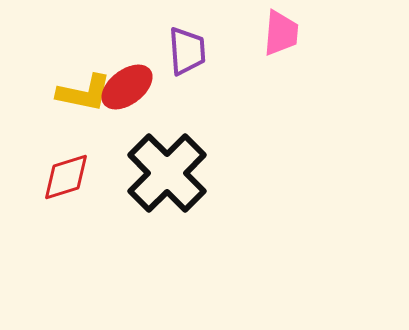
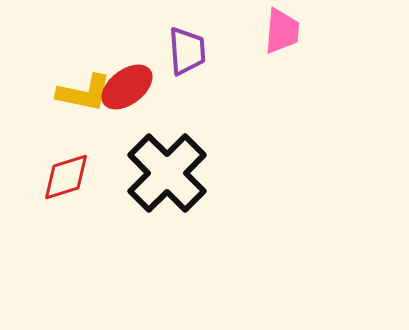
pink trapezoid: moved 1 px right, 2 px up
